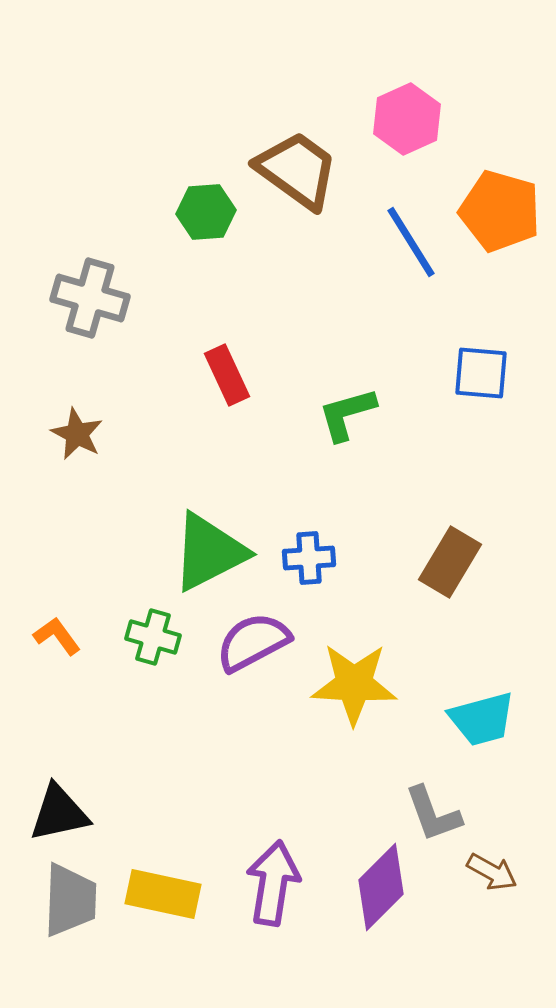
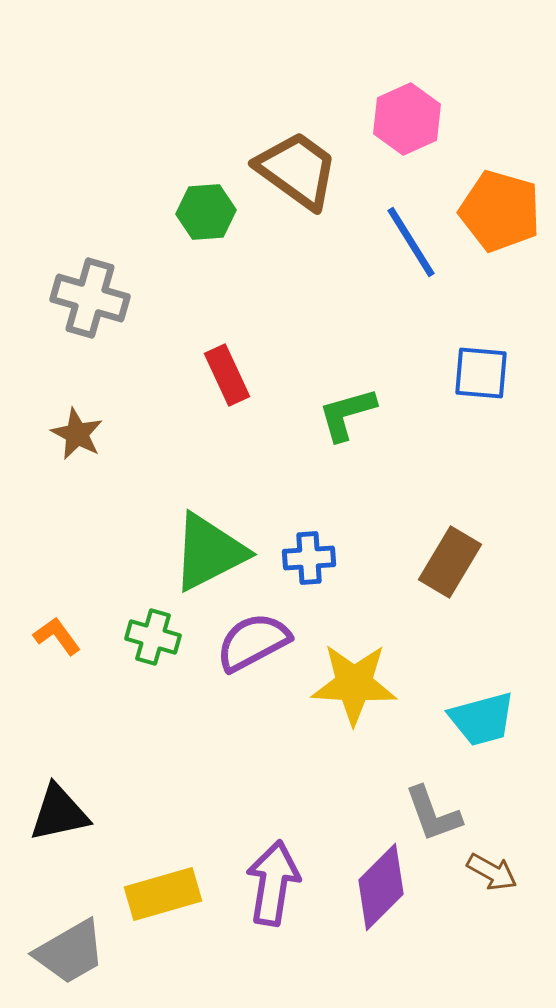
yellow rectangle: rotated 28 degrees counterclockwise
gray trapezoid: moved 52 px down; rotated 58 degrees clockwise
